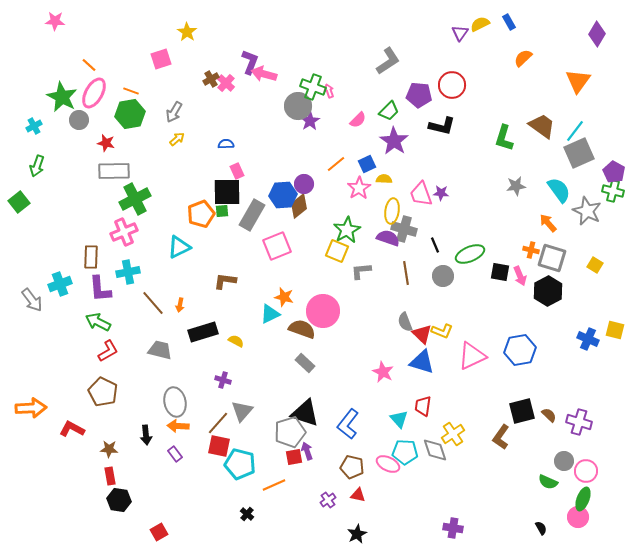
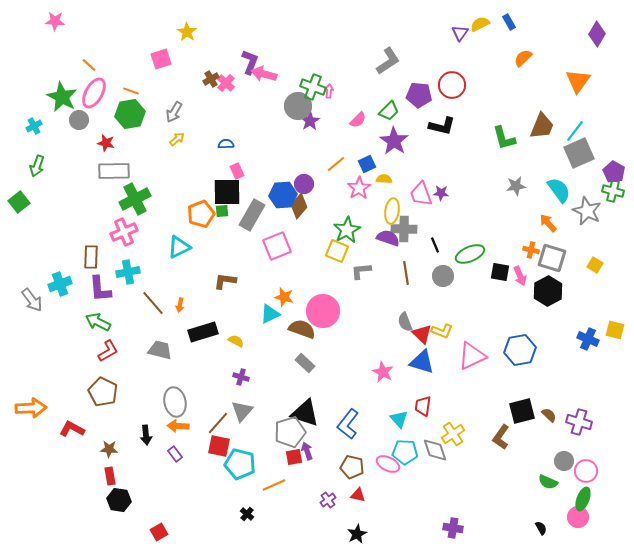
pink arrow at (329, 91): rotated 24 degrees clockwise
brown trapezoid at (542, 126): rotated 76 degrees clockwise
green L-shape at (504, 138): rotated 32 degrees counterclockwise
brown diamond at (299, 206): rotated 10 degrees counterclockwise
gray cross at (404, 229): rotated 15 degrees counterclockwise
purple cross at (223, 380): moved 18 px right, 3 px up
